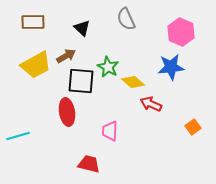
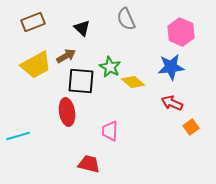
brown rectangle: rotated 20 degrees counterclockwise
green star: moved 2 px right
red arrow: moved 21 px right, 1 px up
orange square: moved 2 px left
